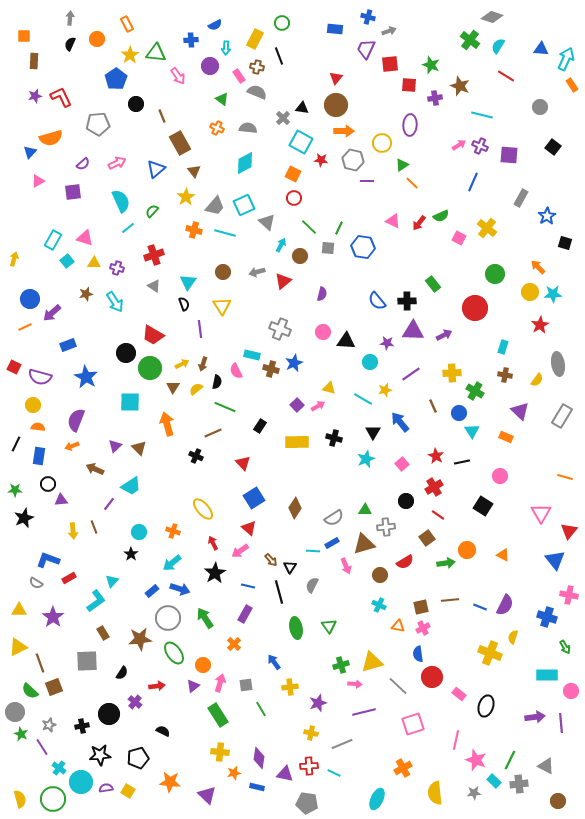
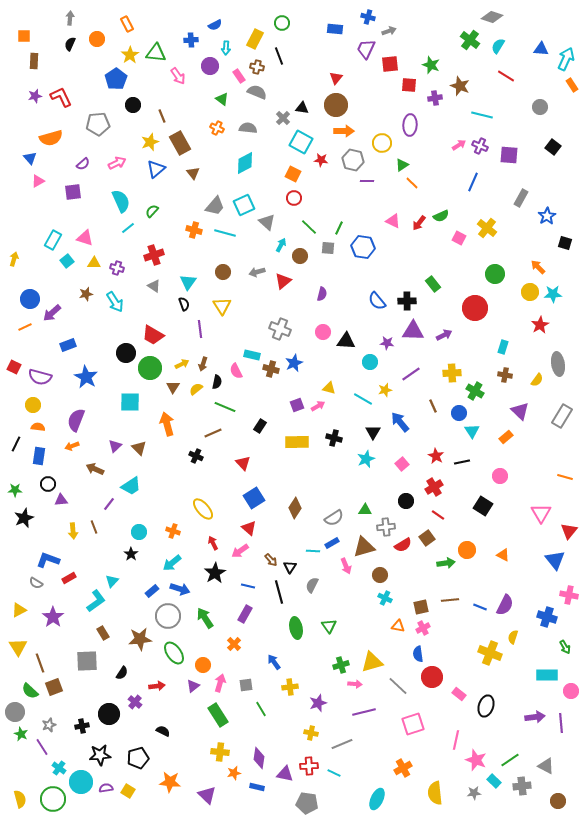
black circle at (136, 104): moved 3 px left, 1 px down
blue triangle at (30, 152): moved 6 px down; rotated 24 degrees counterclockwise
brown triangle at (194, 171): moved 1 px left, 2 px down
yellow star at (186, 197): moved 36 px left, 55 px up; rotated 12 degrees clockwise
purple square at (297, 405): rotated 24 degrees clockwise
orange rectangle at (506, 437): rotated 64 degrees counterclockwise
brown triangle at (364, 544): moved 3 px down
red semicircle at (405, 562): moved 2 px left, 17 px up
cyan cross at (379, 605): moved 6 px right, 7 px up
yellow triangle at (19, 610): rotated 28 degrees counterclockwise
gray circle at (168, 618): moved 2 px up
yellow triangle at (18, 647): rotated 36 degrees counterclockwise
green line at (510, 760): rotated 30 degrees clockwise
gray cross at (519, 784): moved 3 px right, 2 px down
